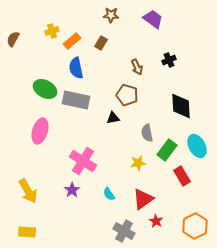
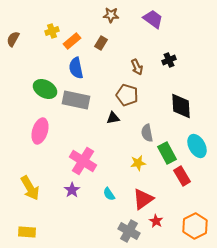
green rectangle: moved 3 px down; rotated 65 degrees counterclockwise
yellow arrow: moved 2 px right, 3 px up
gray cross: moved 5 px right
